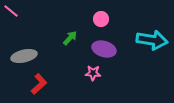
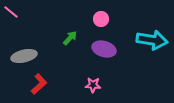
pink line: moved 1 px down
pink star: moved 12 px down
